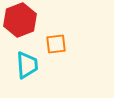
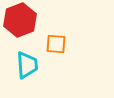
orange square: rotated 10 degrees clockwise
